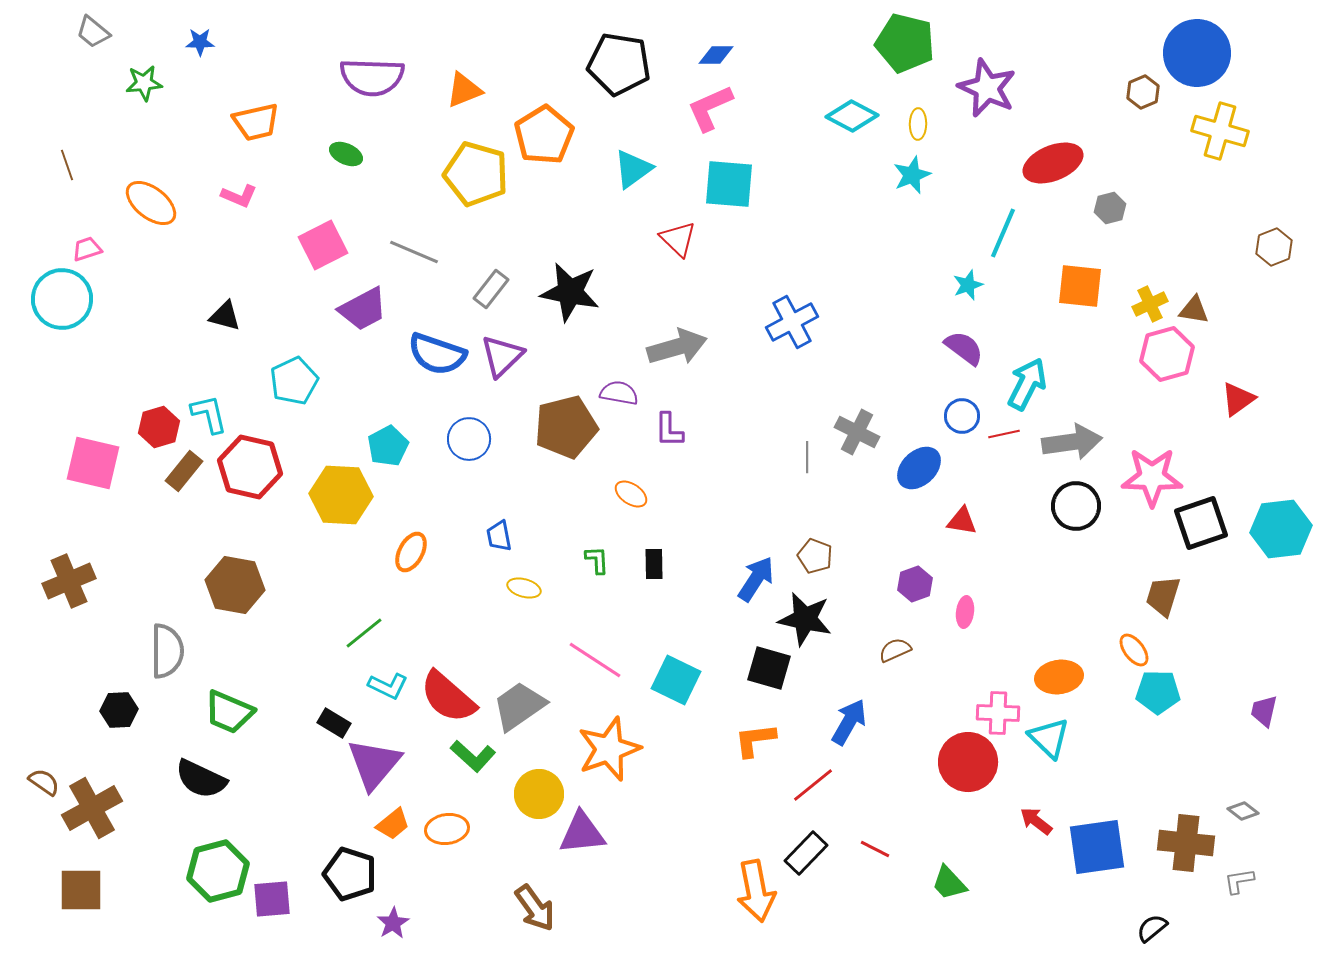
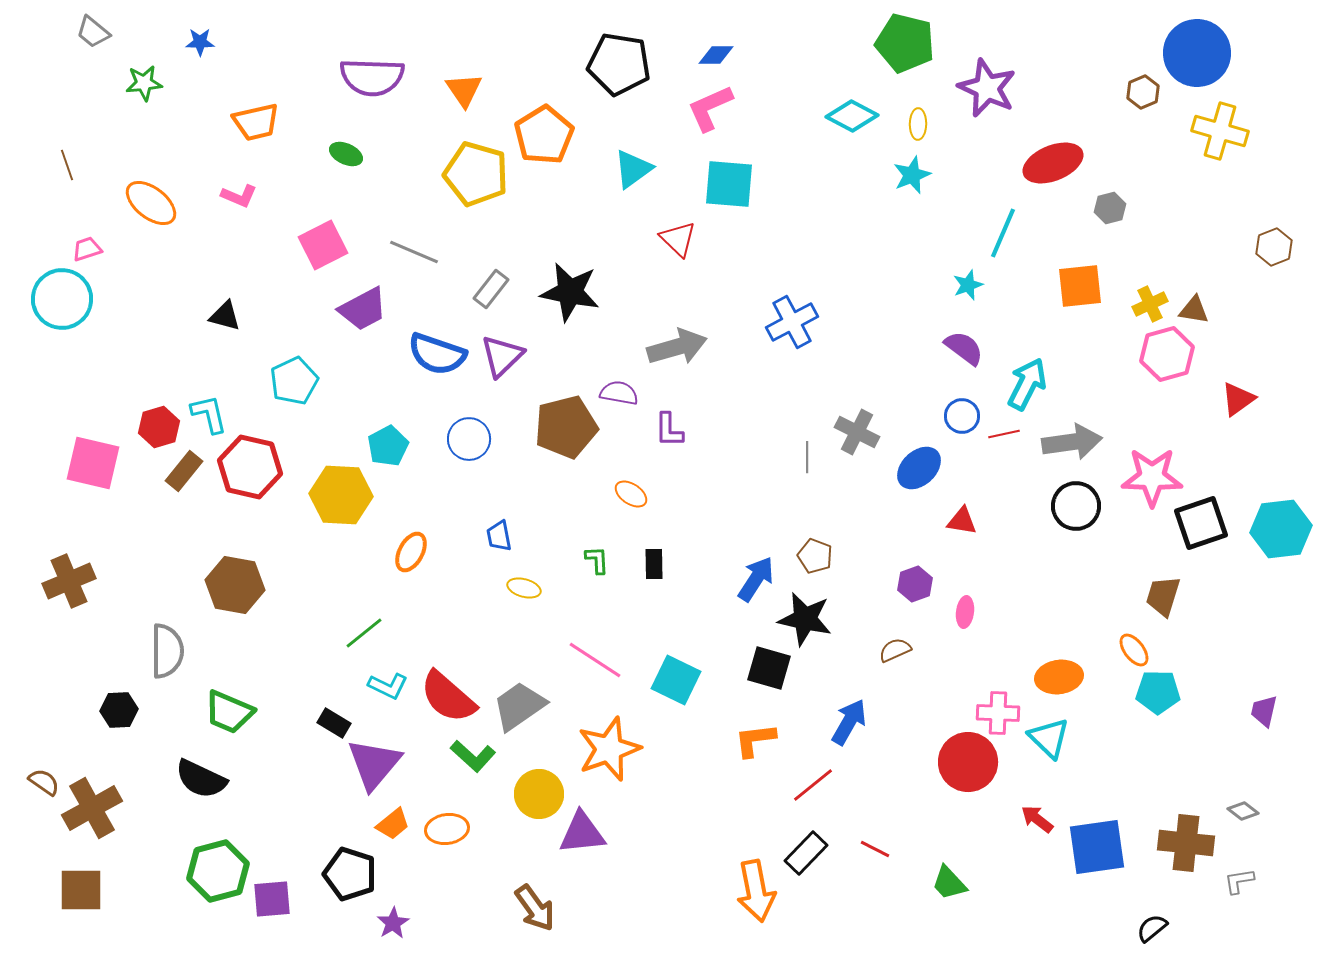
orange triangle at (464, 90): rotated 42 degrees counterclockwise
orange square at (1080, 286): rotated 12 degrees counterclockwise
red arrow at (1036, 821): moved 1 px right, 2 px up
